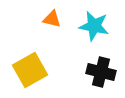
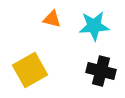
cyan star: rotated 16 degrees counterclockwise
black cross: moved 1 px up
